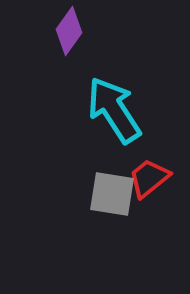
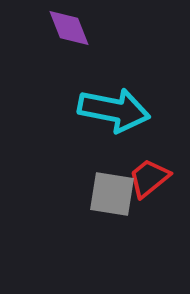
purple diamond: moved 3 px up; rotated 57 degrees counterclockwise
cyan arrow: rotated 134 degrees clockwise
